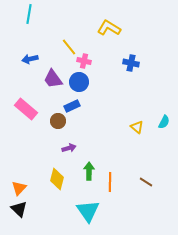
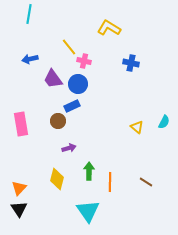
blue circle: moved 1 px left, 2 px down
pink rectangle: moved 5 px left, 15 px down; rotated 40 degrees clockwise
black triangle: rotated 12 degrees clockwise
